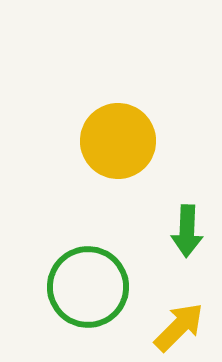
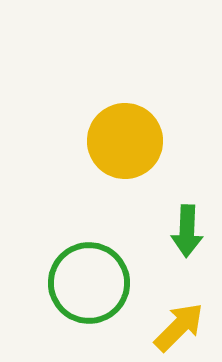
yellow circle: moved 7 px right
green circle: moved 1 px right, 4 px up
